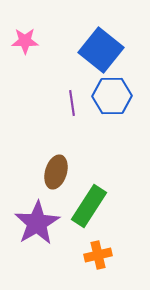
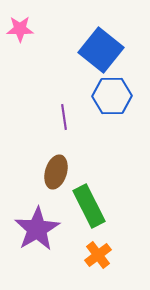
pink star: moved 5 px left, 12 px up
purple line: moved 8 px left, 14 px down
green rectangle: rotated 60 degrees counterclockwise
purple star: moved 6 px down
orange cross: rotated 24 degrees counterclockwise
